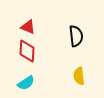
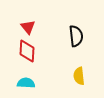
red triangle: rotated 28 degrees clockwise
cyan semicircle: rotated 144 degrees counterclockwise
